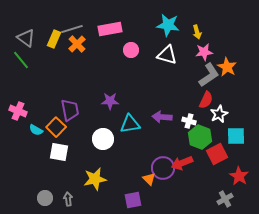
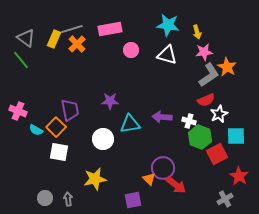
red semicircle: rotated 42 degrees clockwise
red arrow: moved 6 px left, 22 px down; rotated 120 degrees counterclockwise
